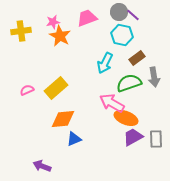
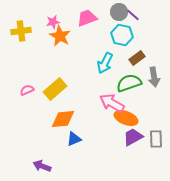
yellow rectangle: moved 1 px left, 1 px down
